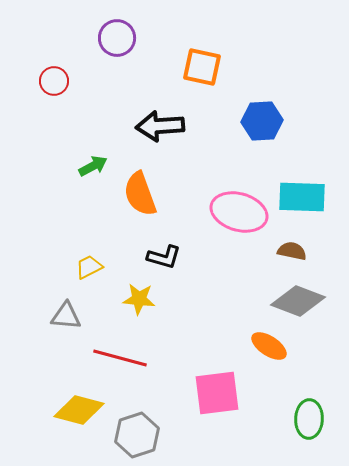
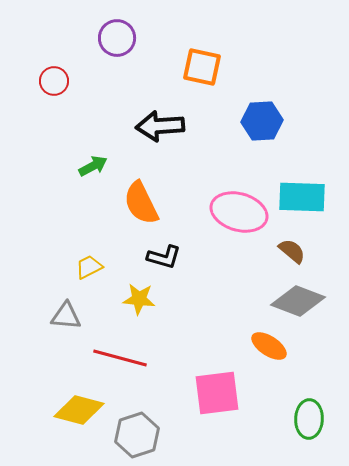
orange semicircle: moved 1 px right, 9 px down; rotated 6 degrees counterclockwise
brown semicircle: rotated 28 degrees clockwise
